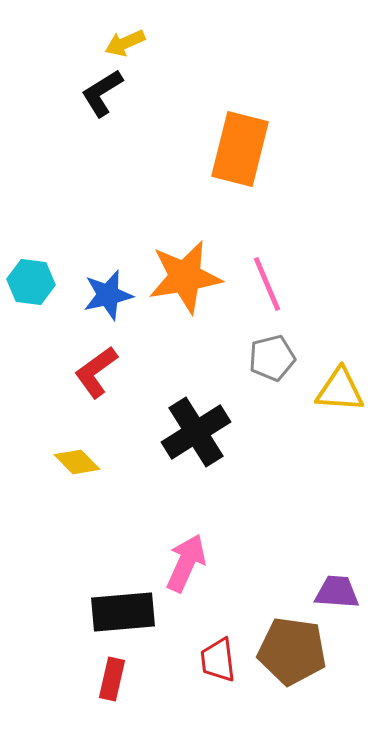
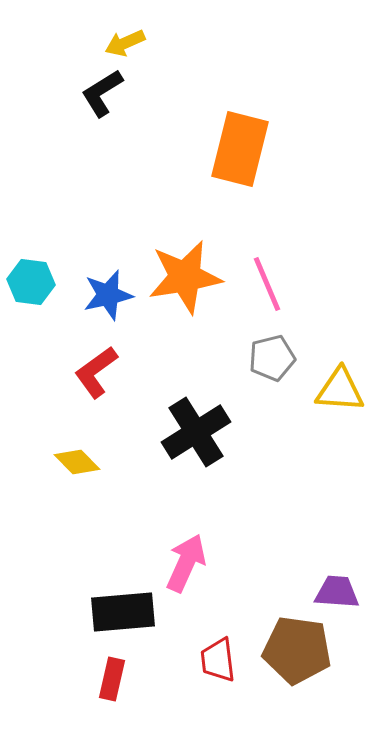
brown pentagon: moved 5 px right, 1 px up
